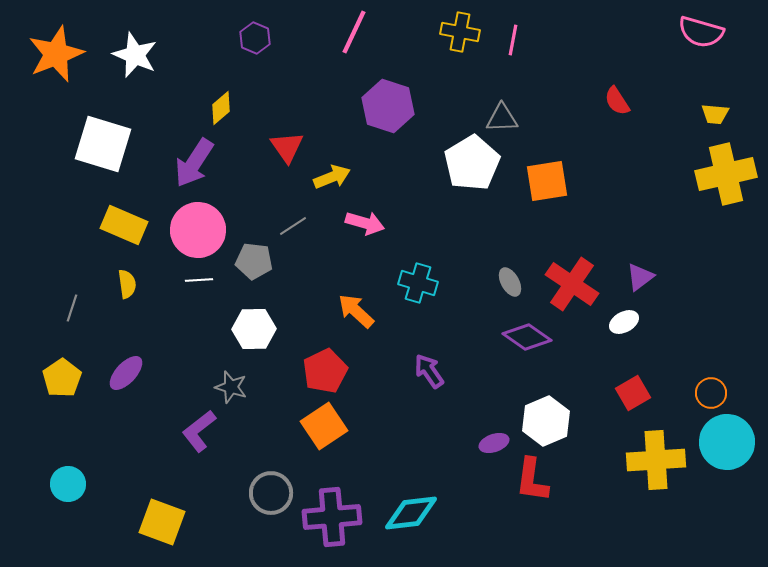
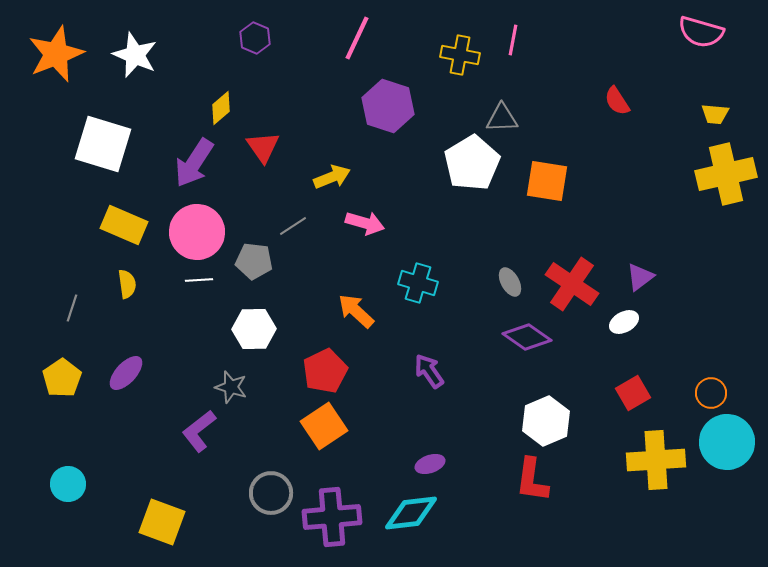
pink line at (354, 32): moved 3 px right, 6 px down
yellow cross at (460, 32): moved 23 px down
red triangle at (287, 147): moved 24 px left
orange square at (547, 181): rotated 18 degrees clockwise
pink circle at (198, 230): moved 1 px left, 2 px down
purple ellipse at (494, 443): moved 64 px left, 21 px down
